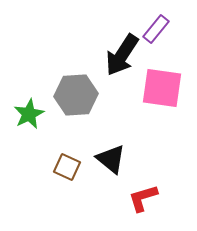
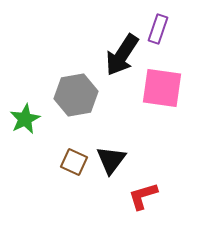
purple rectangle: moved 2 px right; rotated 20 degrees counterclockwise
gray hexagon: rotated 6 degrees counterclockwise
green star: moved 4 px left, 5 px down
black triangle: moved 1 px down; rotated 28 degrees clockwise
brown square: moved 7 px right, 5 px up
red L-shape: moved 2 px up
